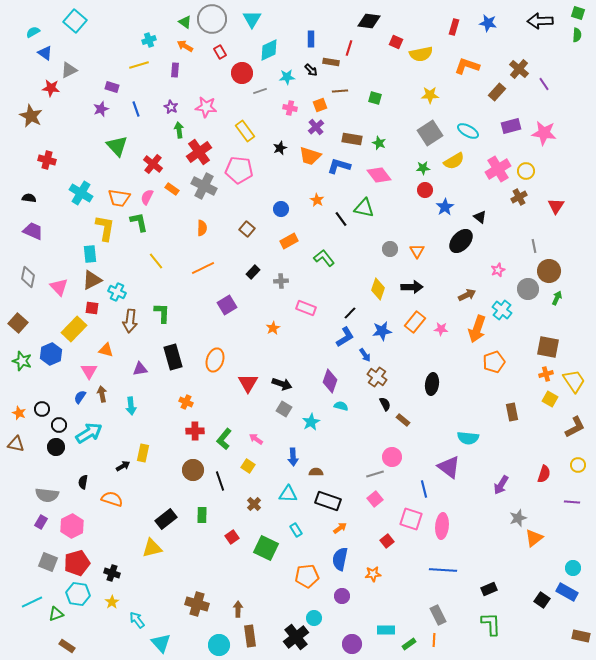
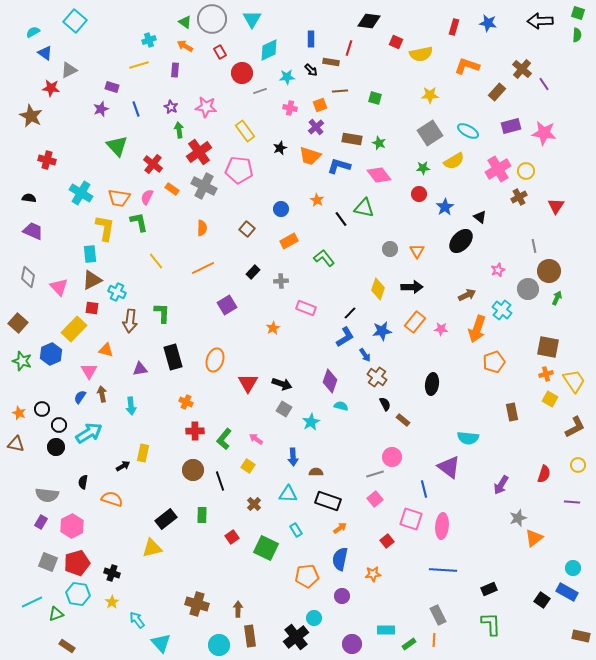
brown cross at (519, 69): moved 3 px right
red circle at (425, 190): moved 6 px left, 4 px down
